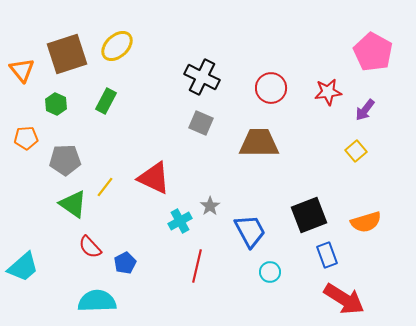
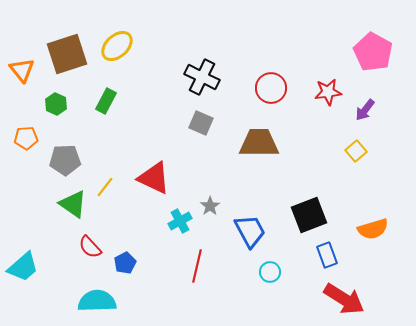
orange semicircle: moved 7 px right, 7 px down
